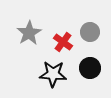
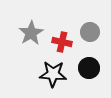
gray star: moved 2 px right
red cross: moved 1 px left; rotated 24 degrees counterclockwise
black circle: moved 1 px left
